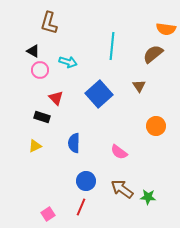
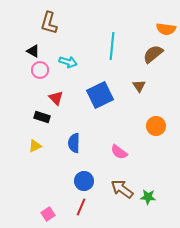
blue square: moved 1 px right, 1 px down; rotated 16 degrees clockwise
blue circle: moved 2 px left
